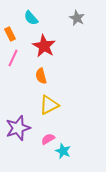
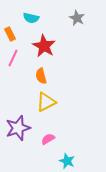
cyan semicircle: rotated 35 degrees counterclockwise
yellow triangle: moved 3 px left, 3 px up
cyan star: moved 4 px right, 10 px down
